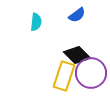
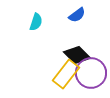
cyan semicircle: rotated 12 degrees clockwise
yellow rectangle: moved 2 px right, 2 px up; rotated 20 degrees clockwise
